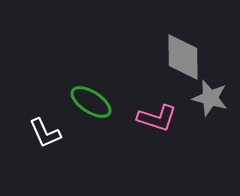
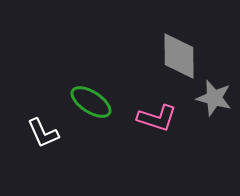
gray diamond: moved 4 px left, 1 px up
gray star: moved 4 px right
white L-shape: moved 2 px left
